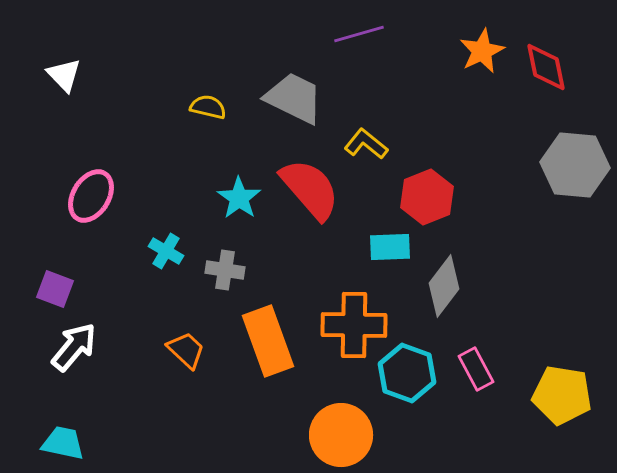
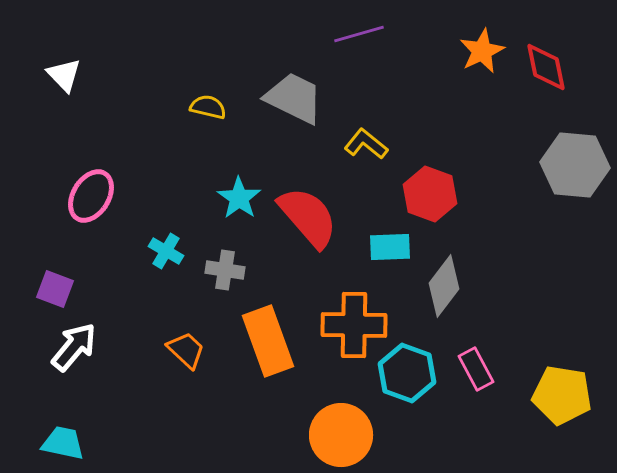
red semicircle: moved 2 px left, 28 px down
red hexagon: moved 3 px right, 3 px up; rotated 18 degrees counterclockwise
